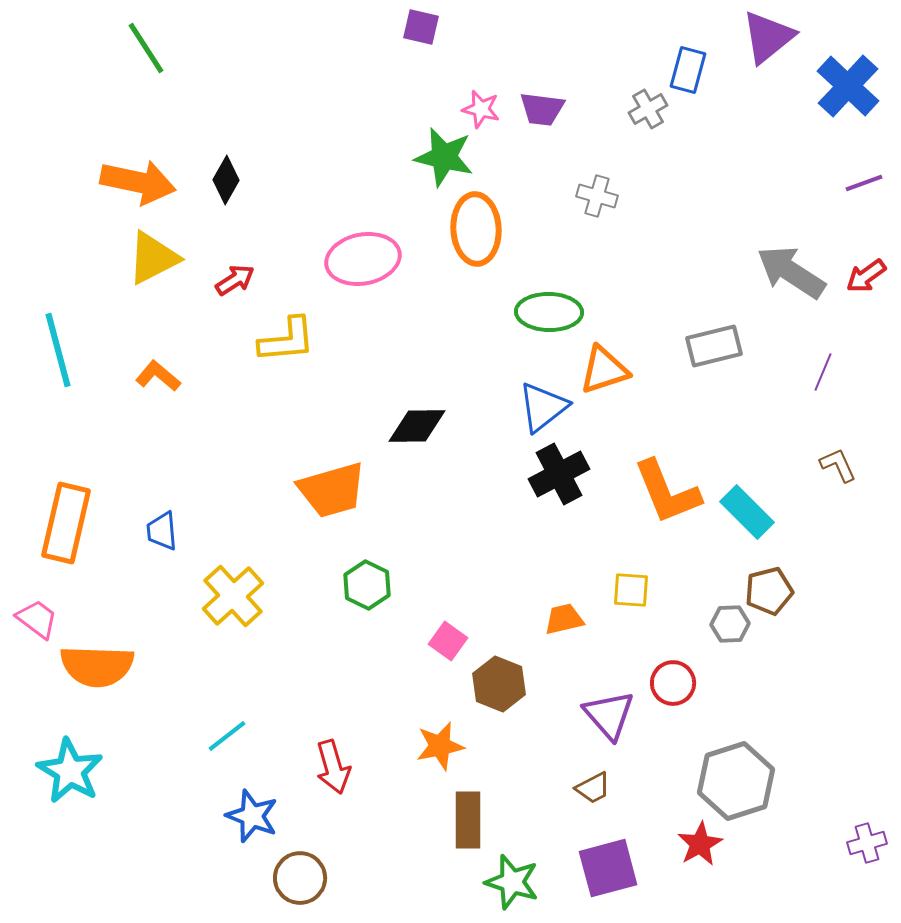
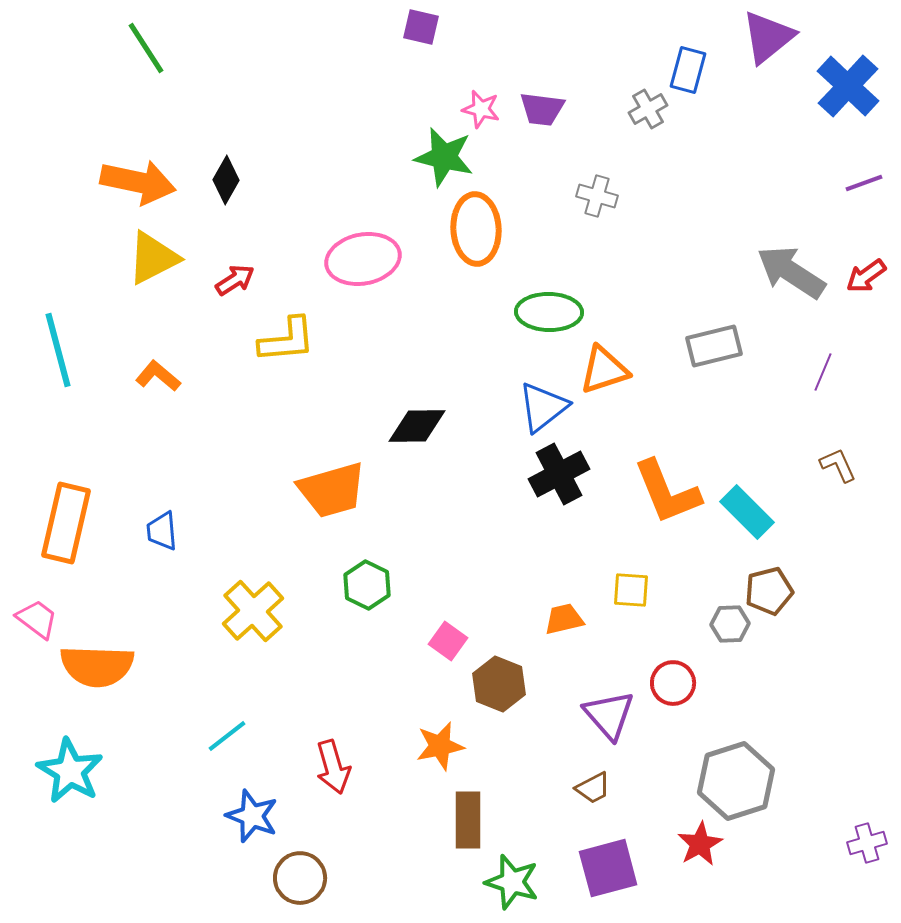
yellow cross at (233, 596): moved 20 px right, 15 px down
